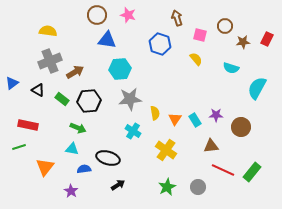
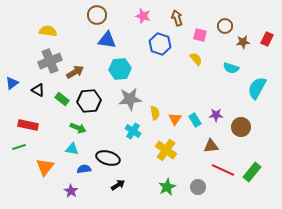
pink star at (128, 15): moved 15 px right, 1 px down
